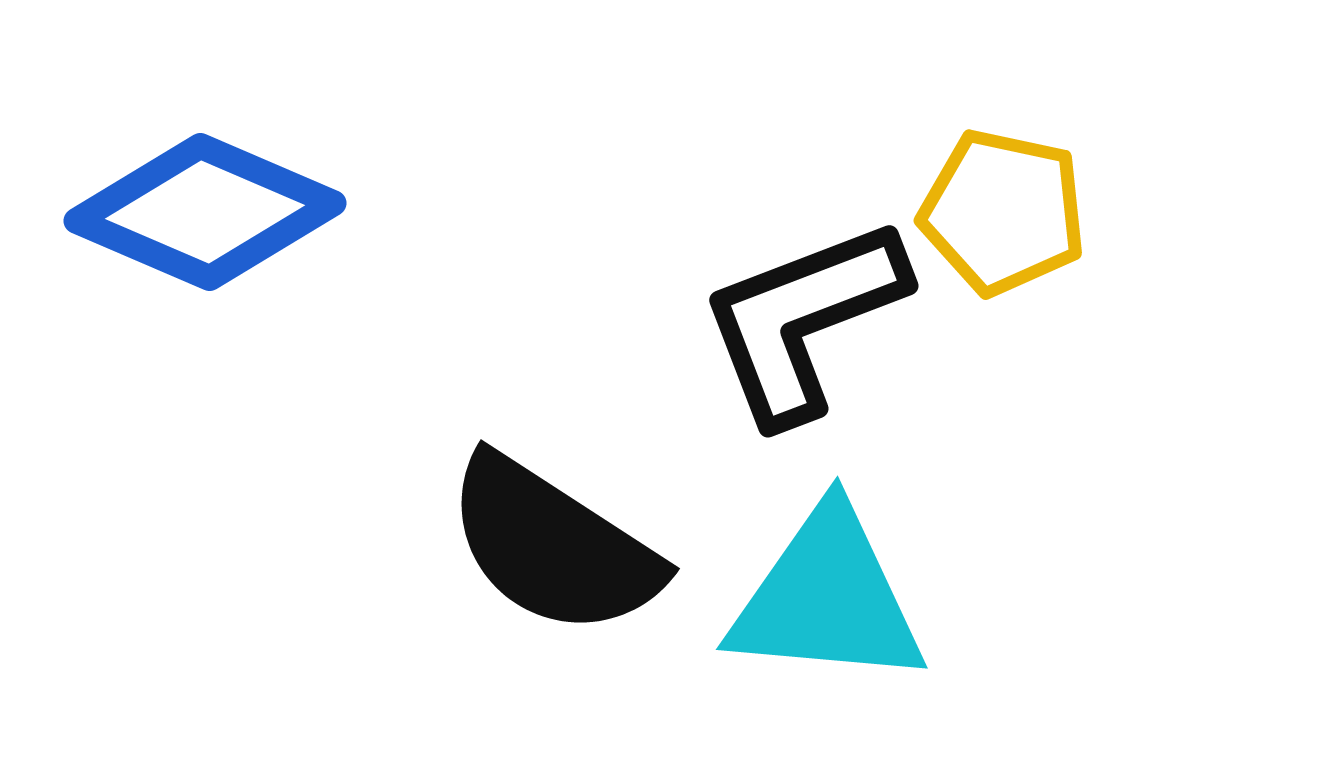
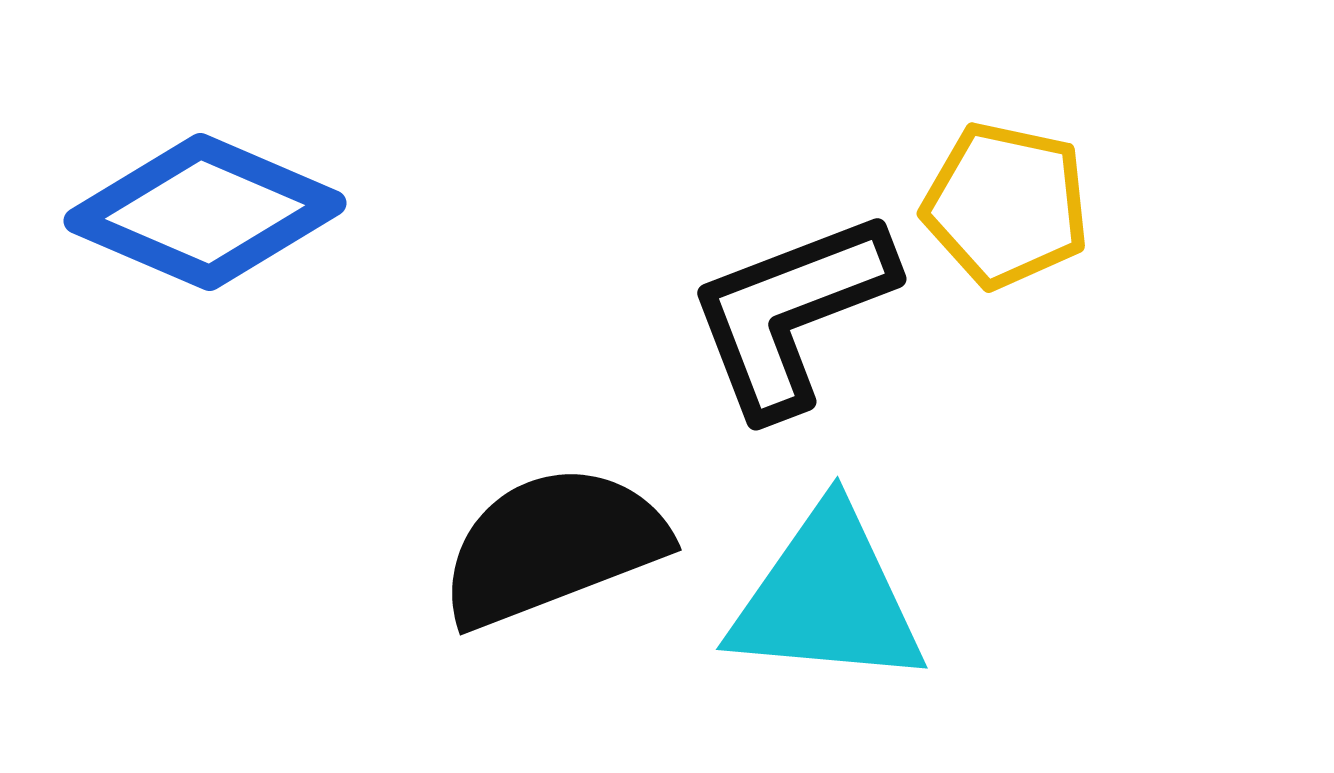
yellow pentagon: moved 3 px right, 7 px up
black L-shape: moved 12 px left, 7 px up
black semicircle: rotated 126 degrees clockwise
